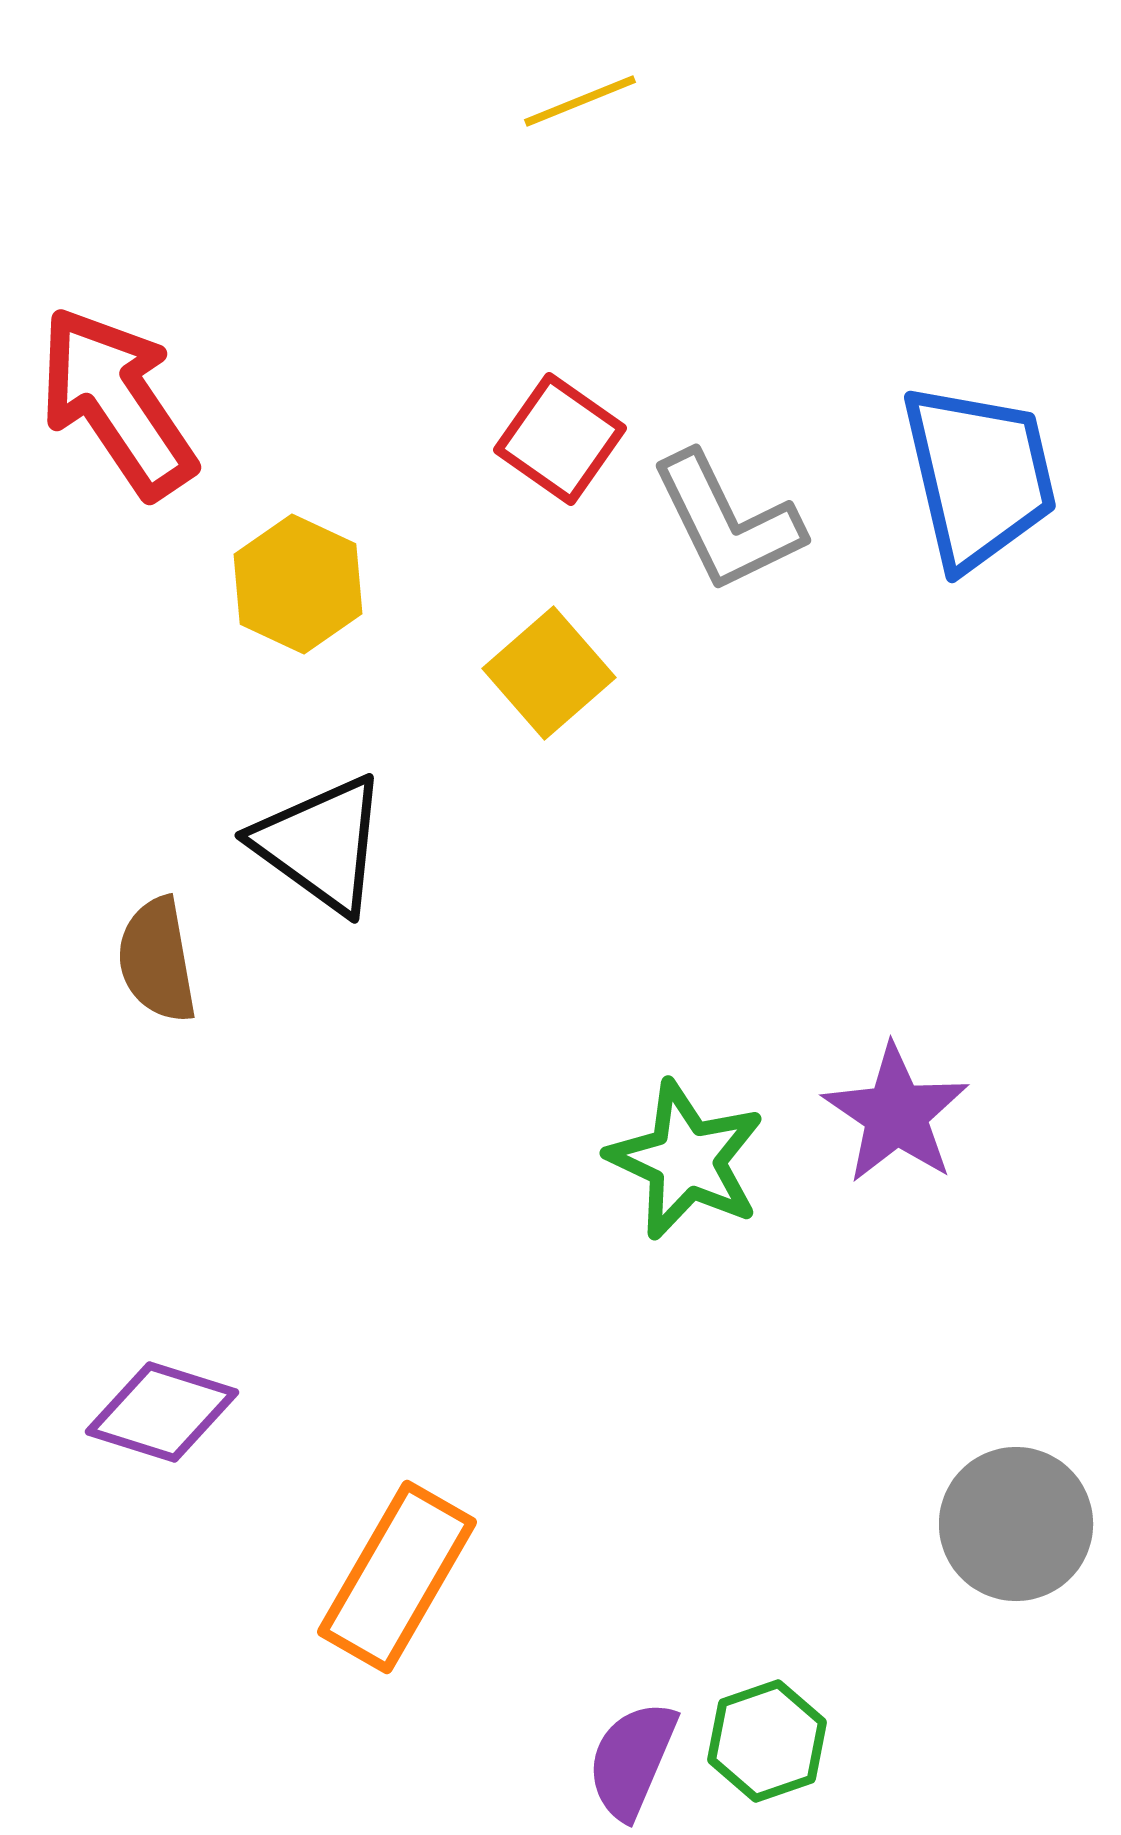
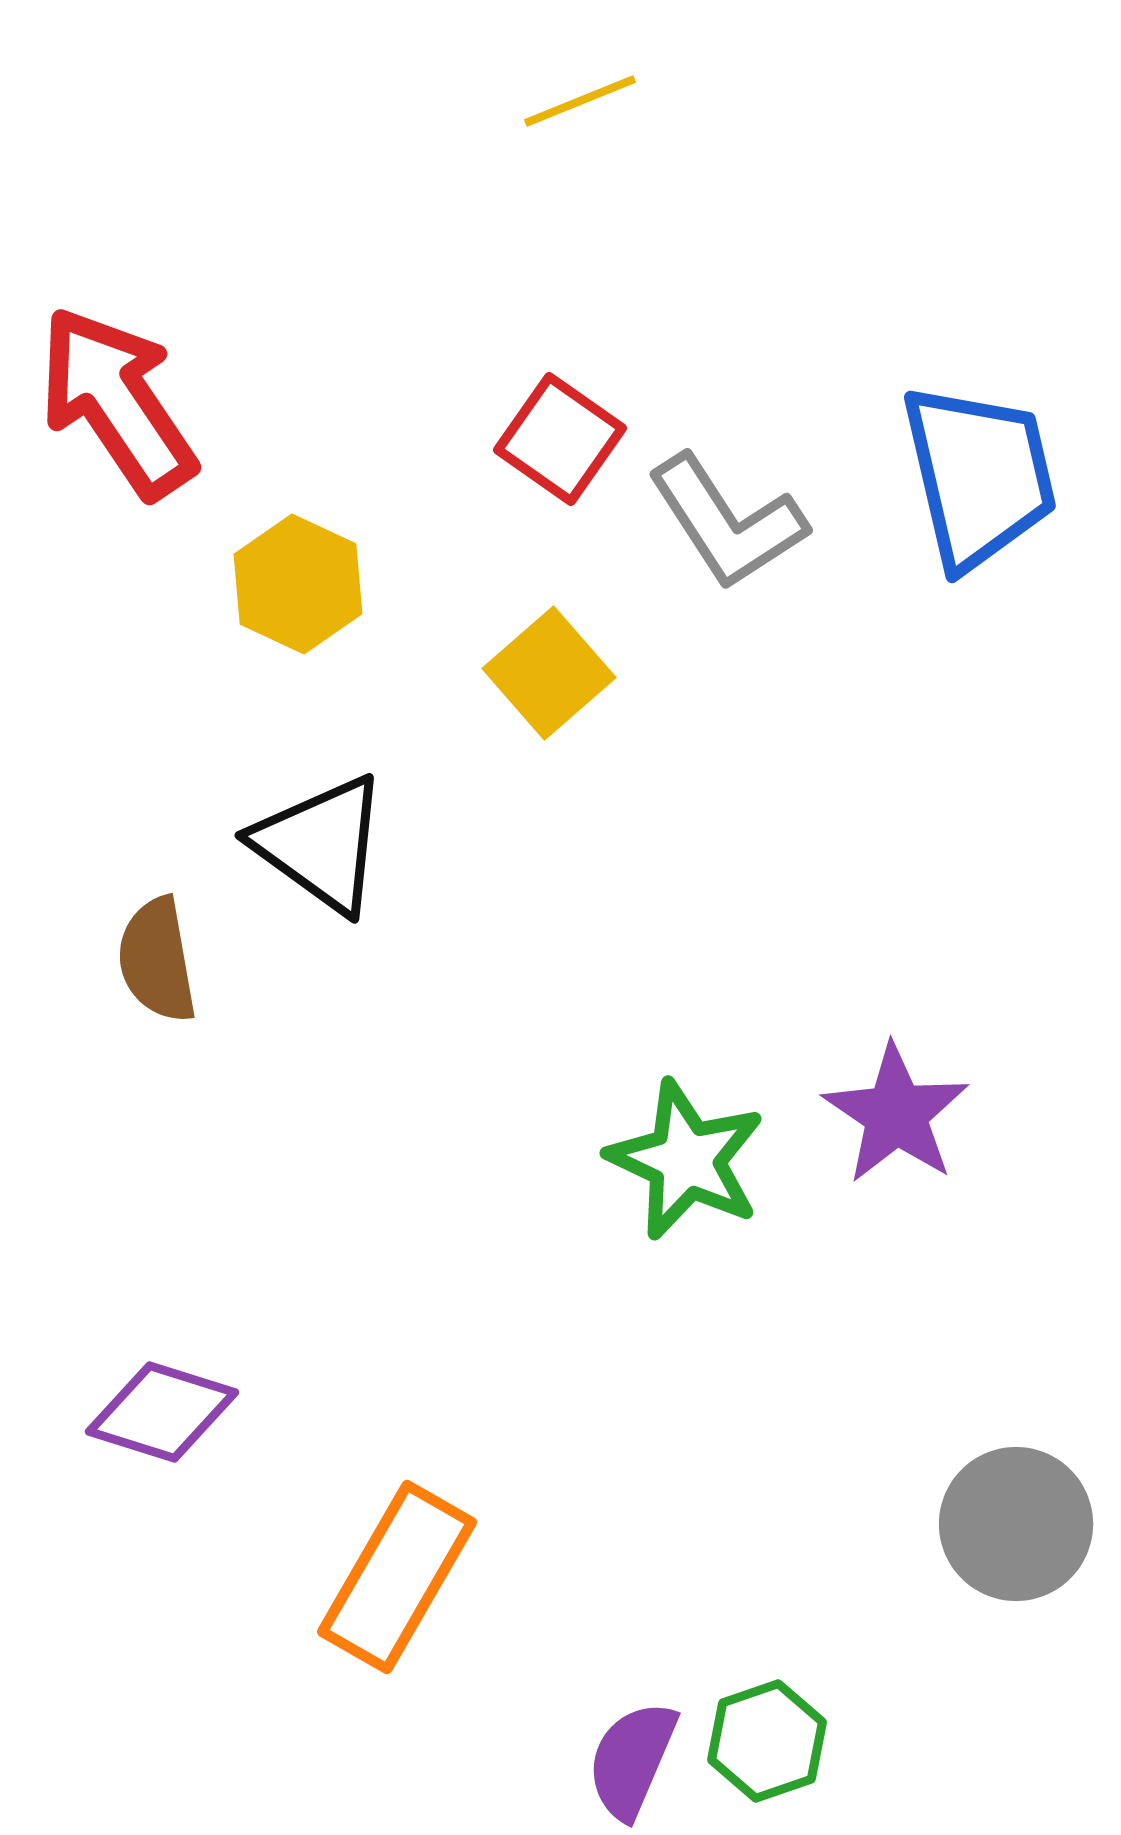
gray L-shape: rotated 7 degrees counterclockwise
